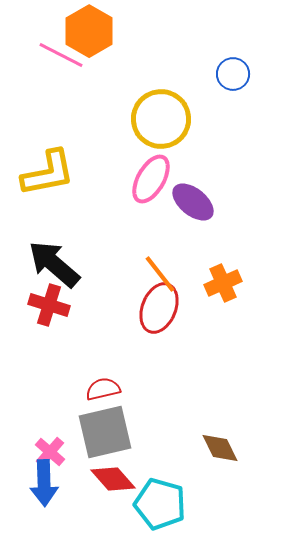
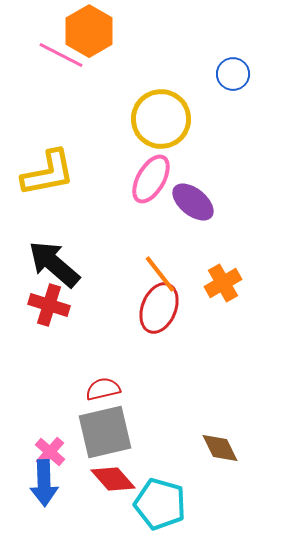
orange cross: rotated 6 degrees counterclockwise
